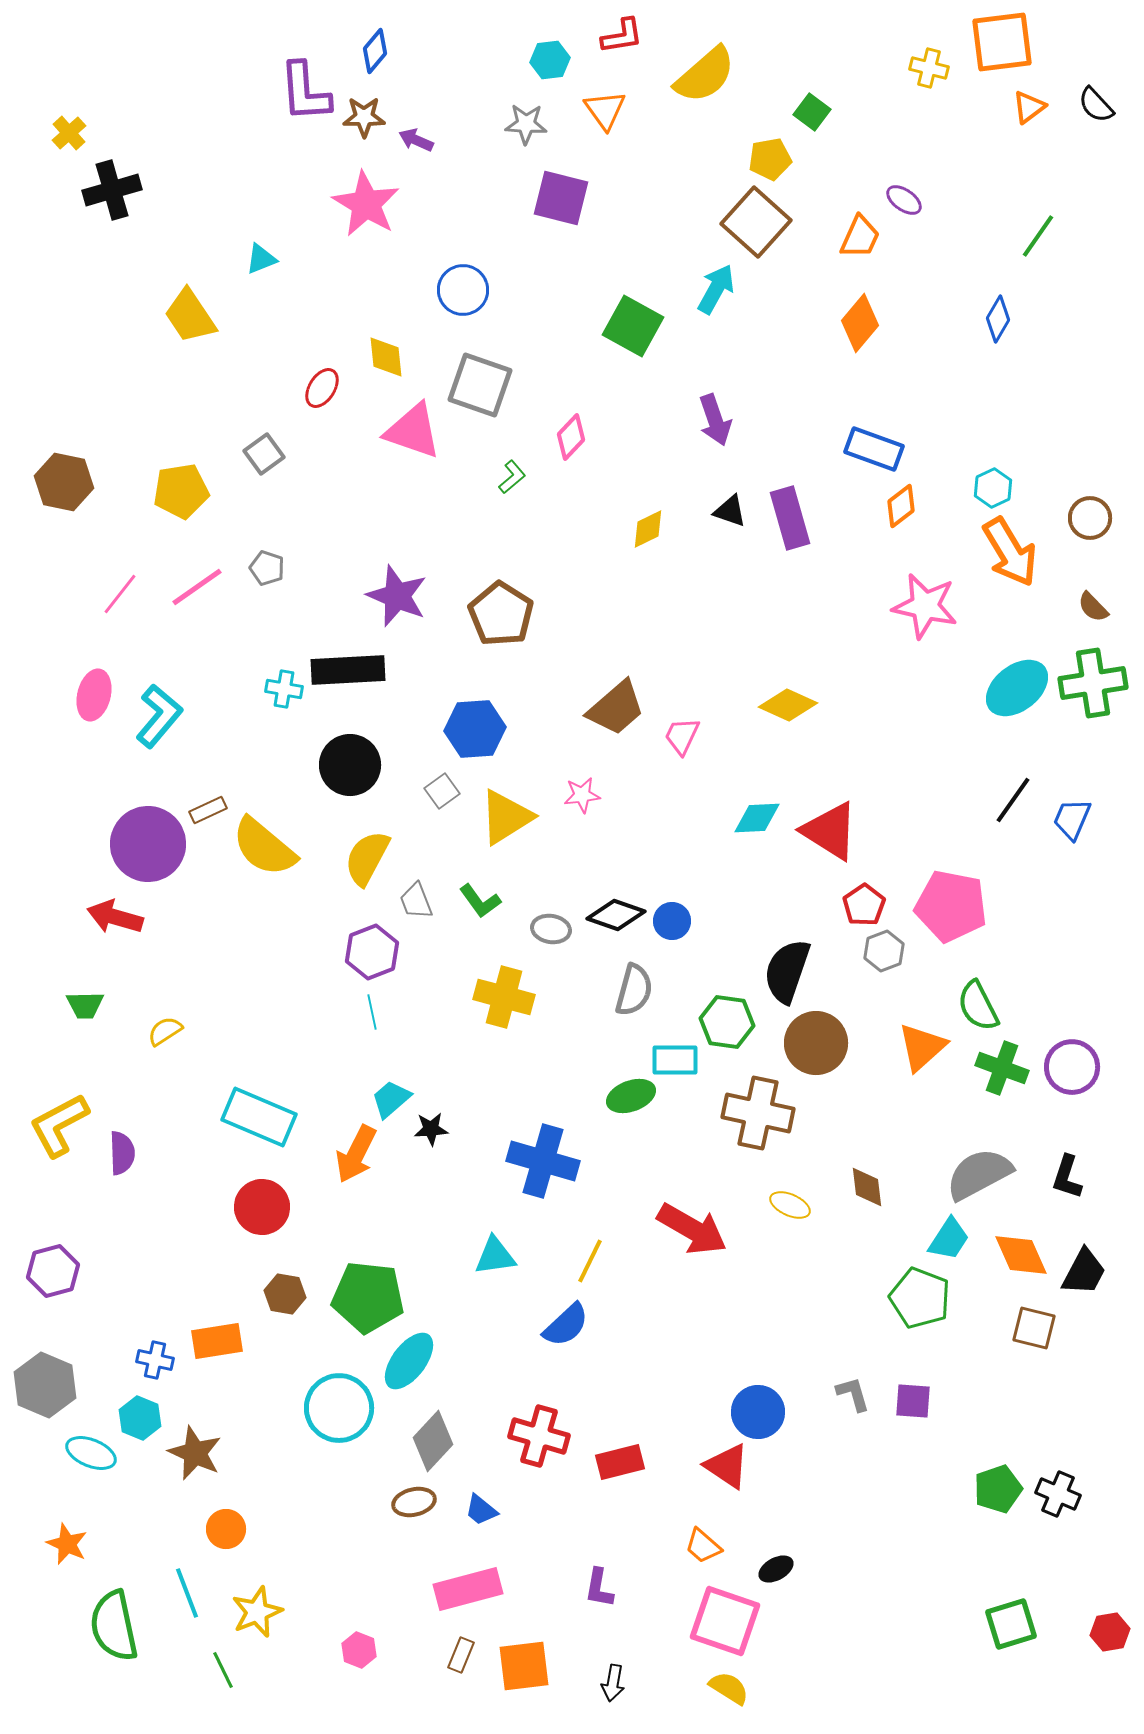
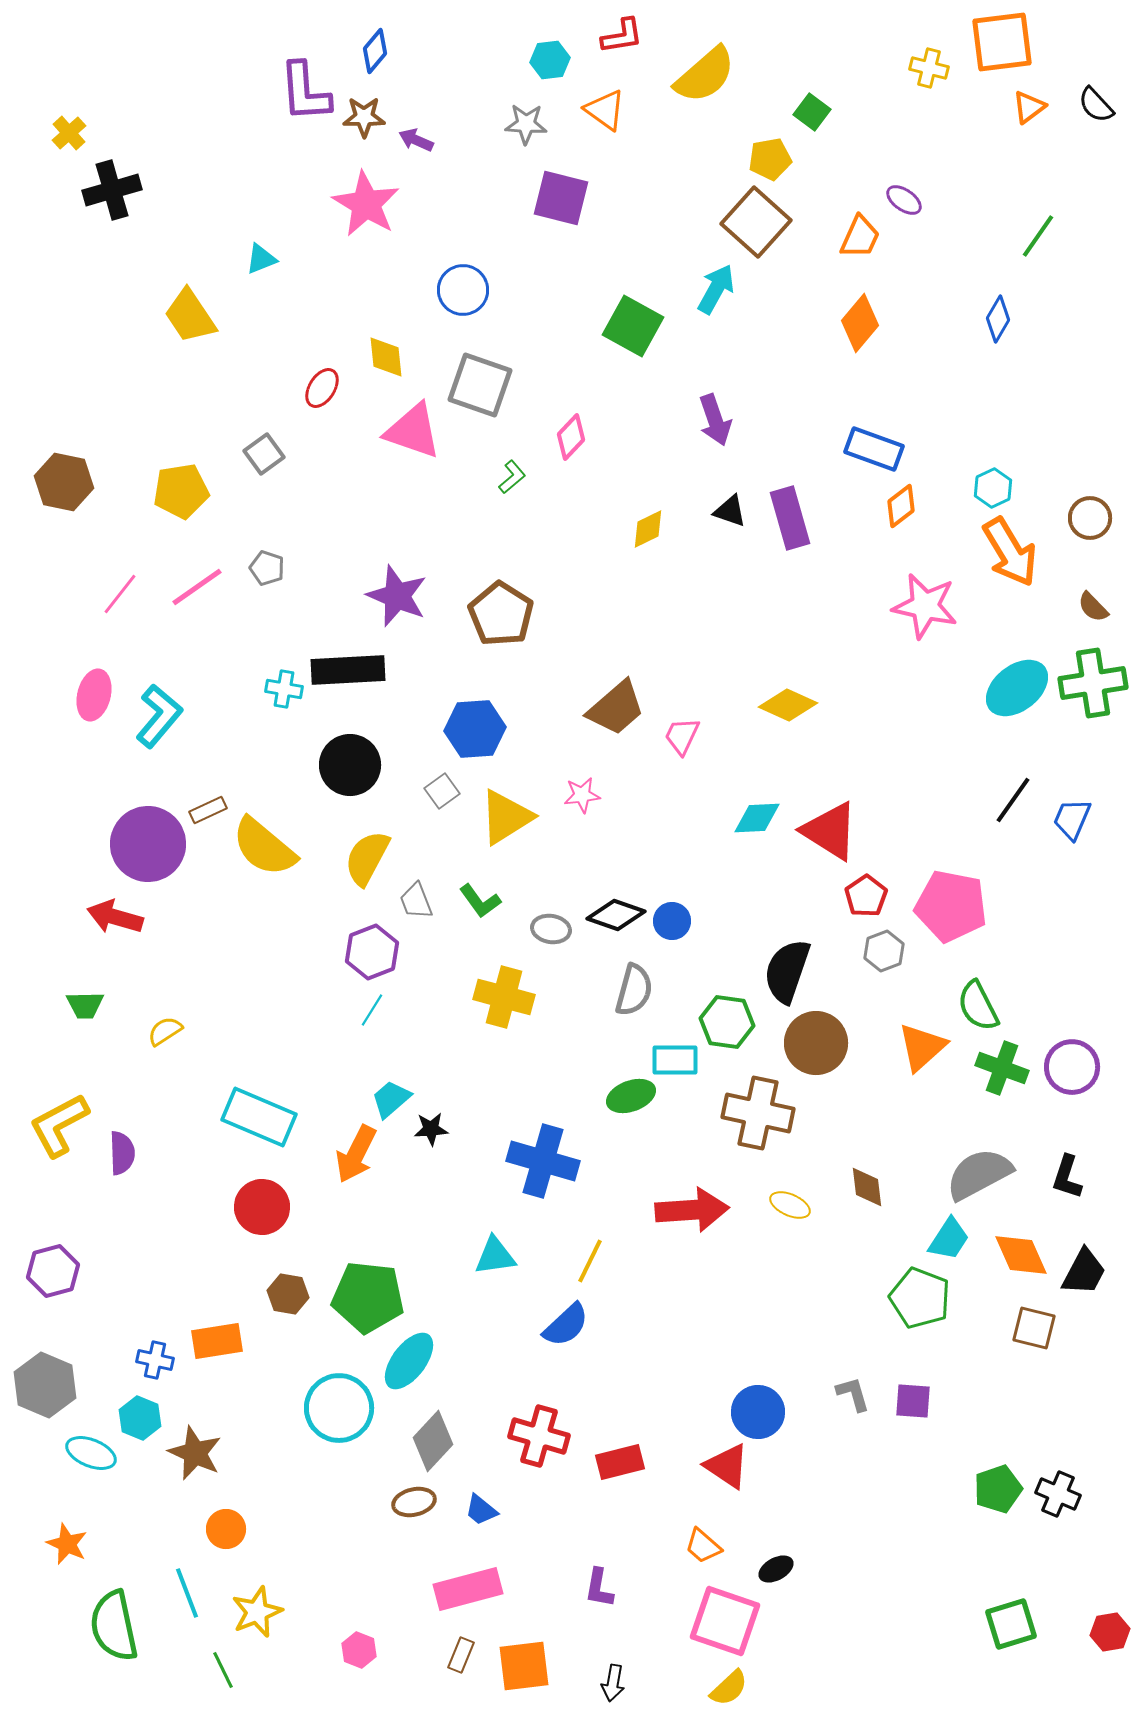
orange triangle at (605, 110): rotated 18 degrees counterclockwise
red pentagon at (864, 905): moved 2 px right, 9 px up
cyan line at (372, 1012): moved 2 px up; rotated 44 degrees clockwise
red arrow at (692, 1229): moved 19 px up; rotated 34 degrees counterclockwise
brown hexagon at (285, 1294): moved 3 px right
yellow semicircle at (729, 1688): rotated 105 degrees clockwise
